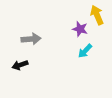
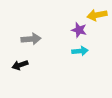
yellow arrow: rotated 78 degrees counterclockwise
purple star: moved 1 px left, 1 px down
cyan arrow: moved 5 px left; rotated 140 degrees counterclockwise
